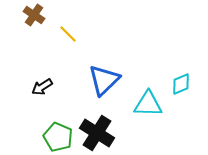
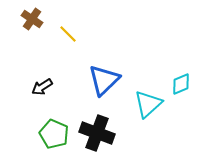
brown cross: moved 2 px left, 4 px down
cyan triangle: rotated 44 degrees counterclockwise
black cross: rotated 12 degrees counterclockwise
green pentagon: moved 4 px left, 3 px up
